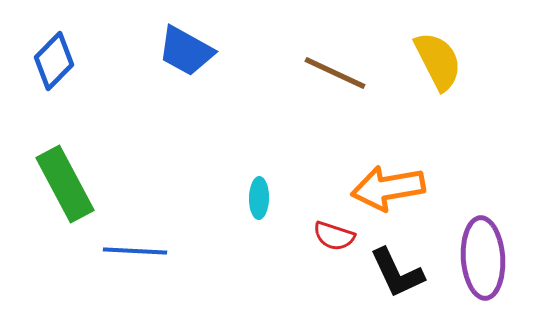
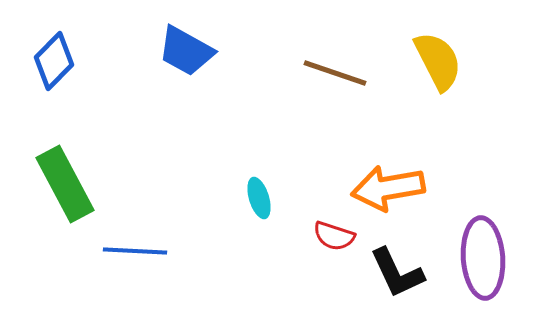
brown line: rotated 6 degrees counterclockwise
cyan ellipse: rotated 18 degrees counterclockwise
